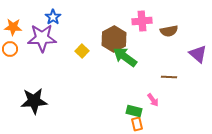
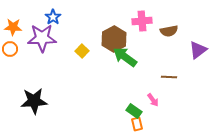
purple triangle: moved 4 px up; rotated 42 degrees clockwise
green rectangle: rotated 21 degrees clockwise
